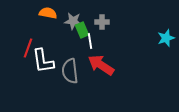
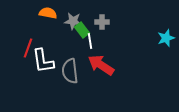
green rectangle: rotated 14 degrees counterclockwise
